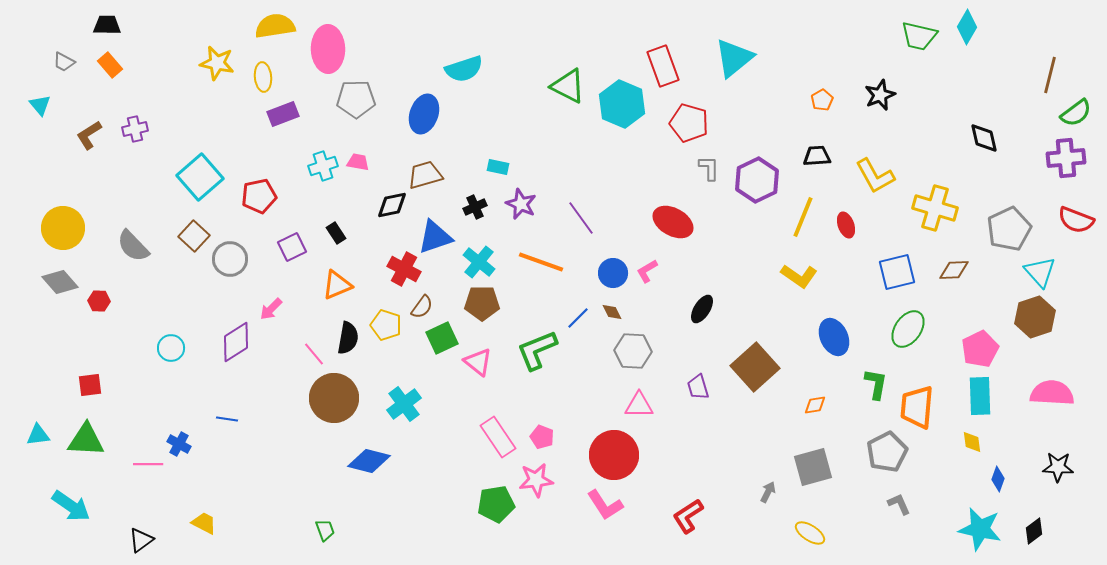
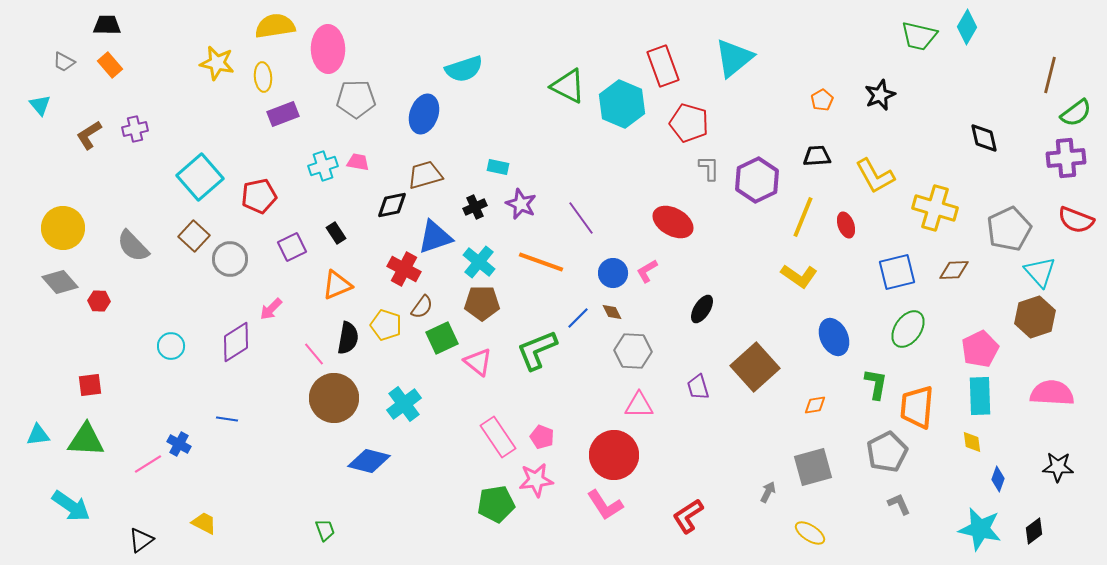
cyan circle at (171, 348): moved 2 px up
pink line at (148, 464): rotated 32 degrees counterclockwise
